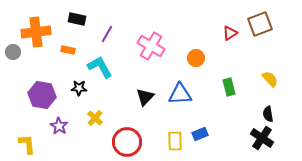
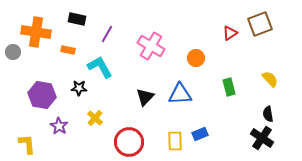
orange cross: rotated 16 degrees clockwise
red circle: moved 2 px right
